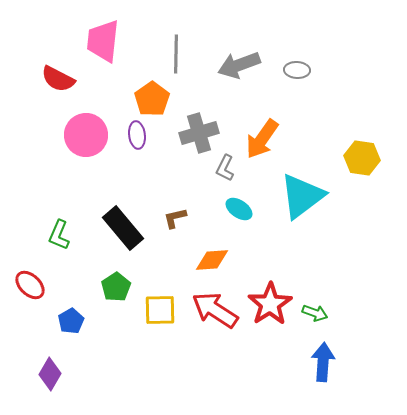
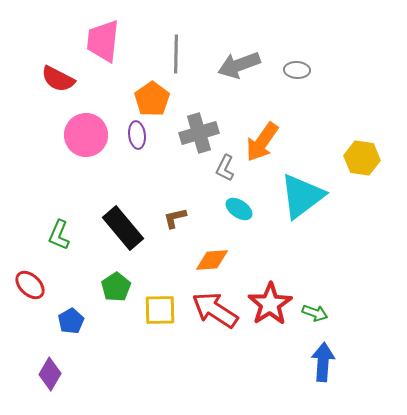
orange arrow: moved 3 px down
